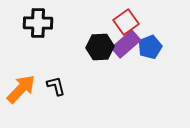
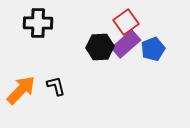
blue pentagon: moved 3 px right, 2 px down
orange arrow: moved 1 px down
